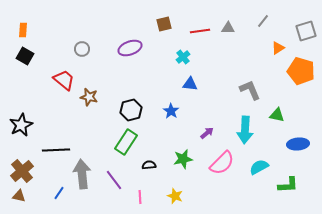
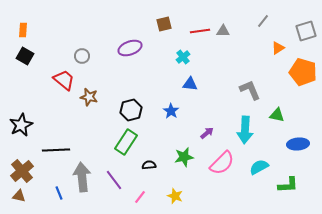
gray triangle: moved 5 px left, 3 px down
gray circle: moved 7 px down
orange pentagon: moved 2 px right, 1 px down
green star: moved 1 px right, 2 px up
gray arrow: moved 3 px down
blue line: rotated 56 degrees counterclockwise
pink line: rotated 40 degrees clockwise
